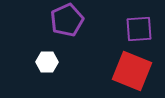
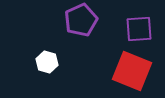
purple pentagon: moved 14 px right
white hexagon: rotated 15 degrees clockwise
